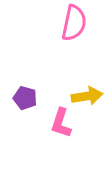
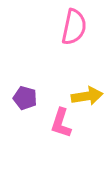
pink semicircle: moved 4 px down
